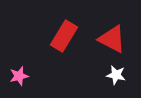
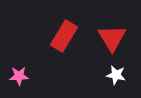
red triangle: moved 1 px up; rotated 32 degrees clockwise
pink star: rotated 12 degrees clockwise
